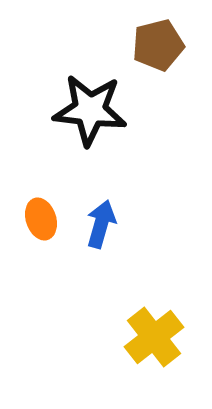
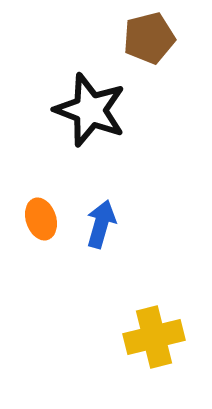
brown pentagon: moved 9 px left, 7 px up
black star: rotated 14 degrees clockwise
yellow cross: rotated 24 degrees clockwise
